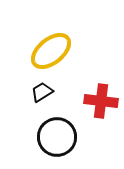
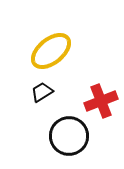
red cross: rotated 28 degrees counterclockwise
black circle: moved 12 px right, 1 px up
